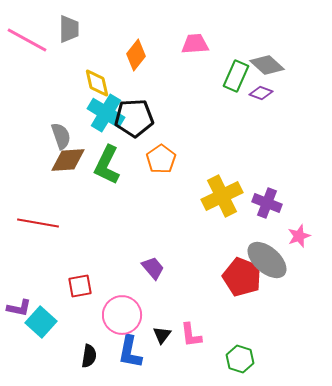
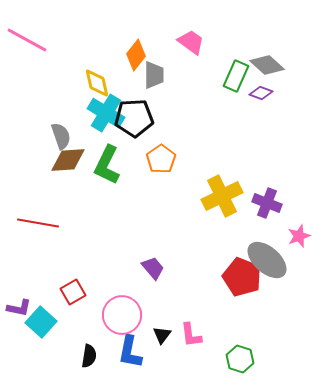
gray trapezoid: moved 85 px right, 46 px down
pink trapezoid: moved 4 px left, 2 px up; rotated 40 degrees clockwise
red square: moved 7 px left, 6 px down; rotated 20 degrees counterclockwise
